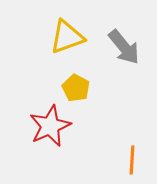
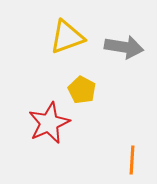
gray arrow: rotated 42 degrees counterclockwise
yellow pentagon: moved 6 px right, 2 px down
red star: moved 1 px left, 3 px up
